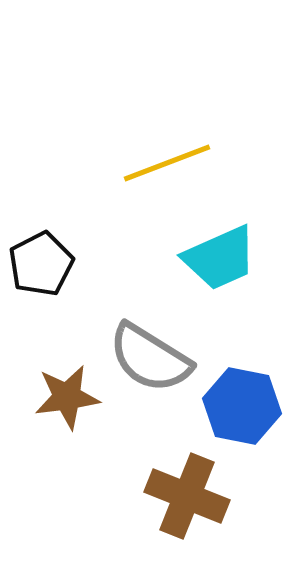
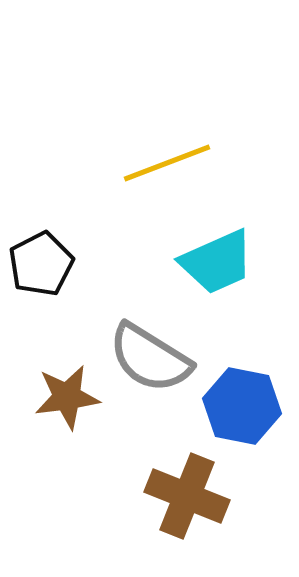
cyan trapezoid: moved 3 px left, 4 px down
